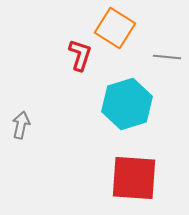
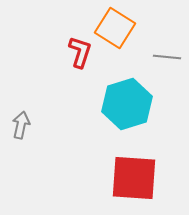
red L-shape: moved 3 px up
